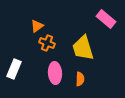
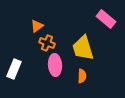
pink ellipse: moved 8 px up
orange semicircle: moved 2 px right, 3 px up
